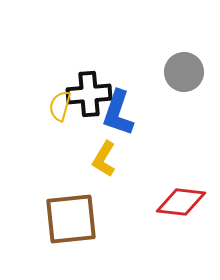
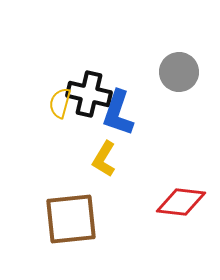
gray circle: moved 5 px left
black cross: rotated 18 degrees clockwise
yellow semicircle: moved 3 px up
